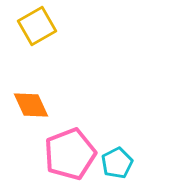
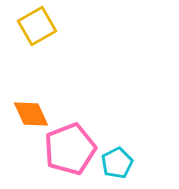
orange diamond: moved 9 px down
pink pentagon: moved 5 px up
